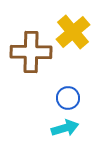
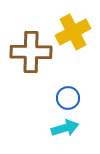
yellow cross: rotated 12 degrees clockwise
